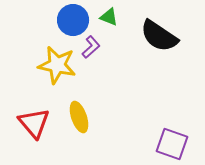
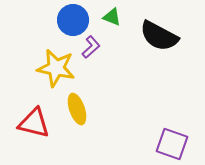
green triangle: moved 3 px right
black semicircle: rotated 6 degrees counterclockwise
yellow star: moved 1 px left, 3 px down
yellow ellipse: moved 2 px left, 8 px up
red triangle: rotated 36 degrees counterclockwise
